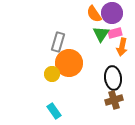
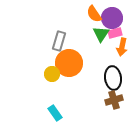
purple circle: moved 5 px down
gray rectangle: moved 1 px right, 1 px up
cyan rectangle: moved 1 px right, 2 px down
